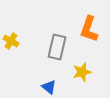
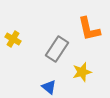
orange L-shape: rotated 32 degrees counterclockwise
yellow cross: moved 2 px right, 2 px up
gray rectangle: moved 2 px down; rotated 20 degrees clockwise
